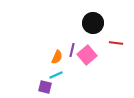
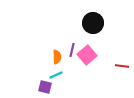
red line: moved 6 px right, 23 px down
orange semicircle: rotated 24 degrees counterclockwise
